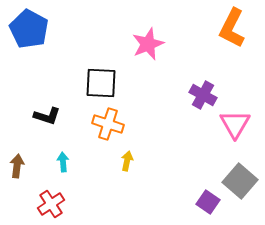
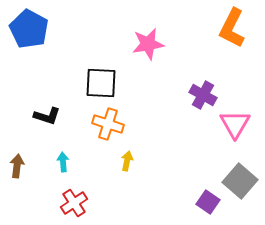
pink star: rotated 12 degrees clockwise
red cross: moved 23 px right, 1 px up
